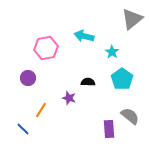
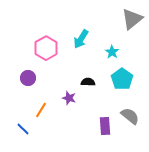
cyan arrow: moved 3 px left, 3 px down; rotated 72 degrees counterclockwise
pink hexagon: rotated 20 degrees counterclockwise
purple rectangle: moved 4 px left, 3 px up
